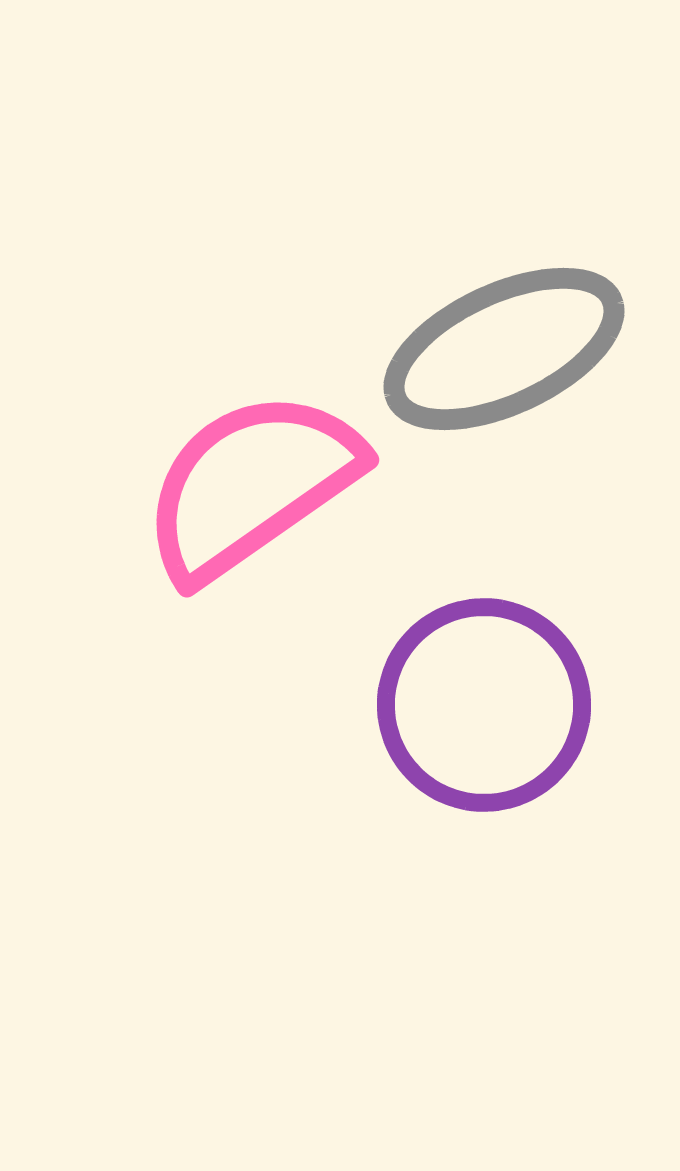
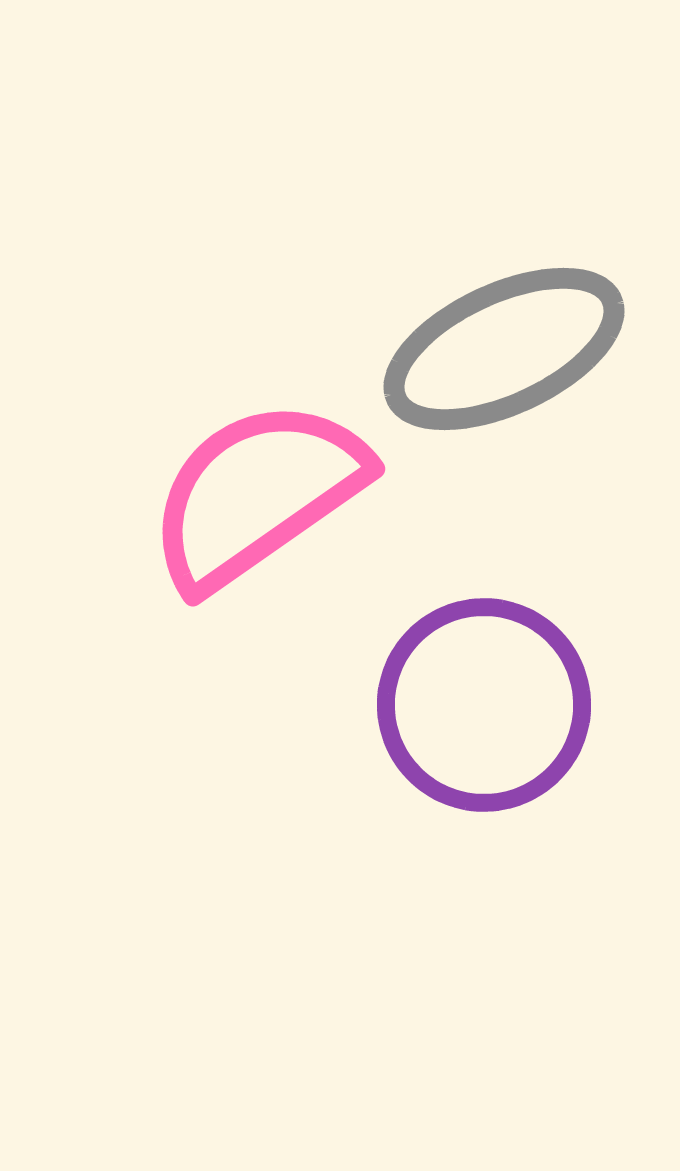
pink semicircle: moved 6 px right, 9 px down
